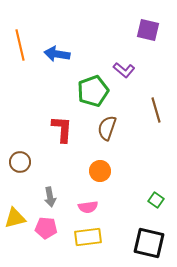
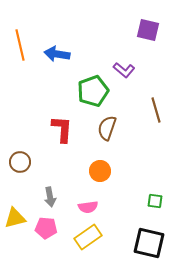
green square: moved 1 px left, 1 px down; rotated 28 degrees counterclockwise
yellow rectangle: rotated 28 degrees counterclockwise
